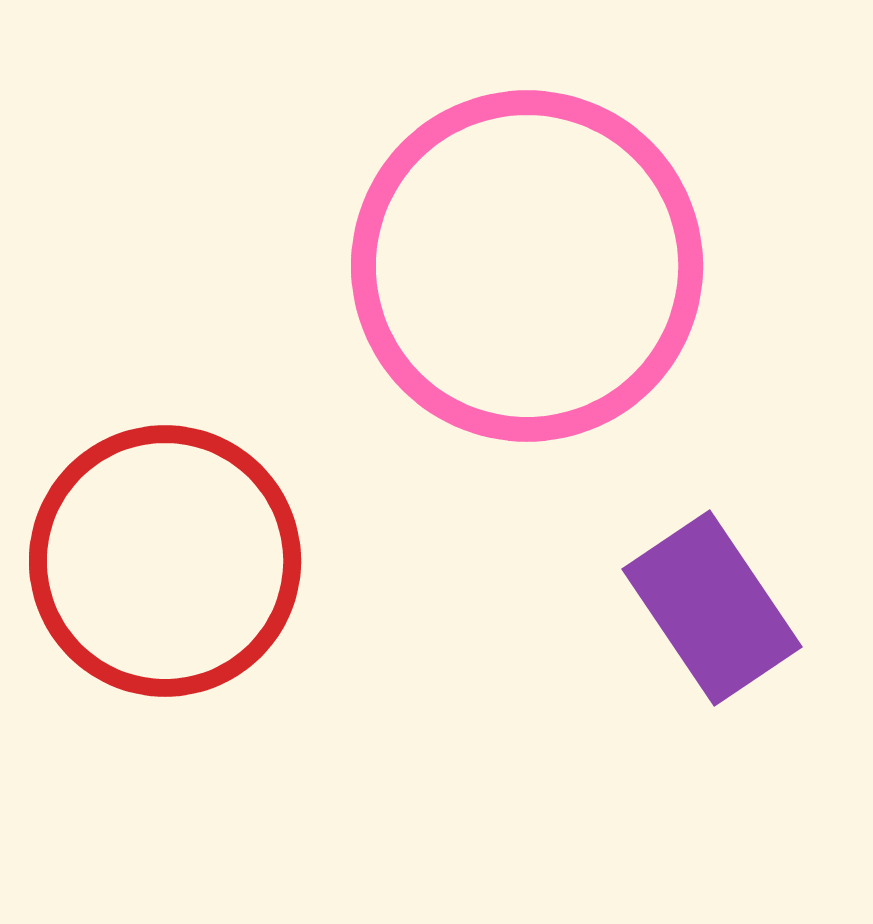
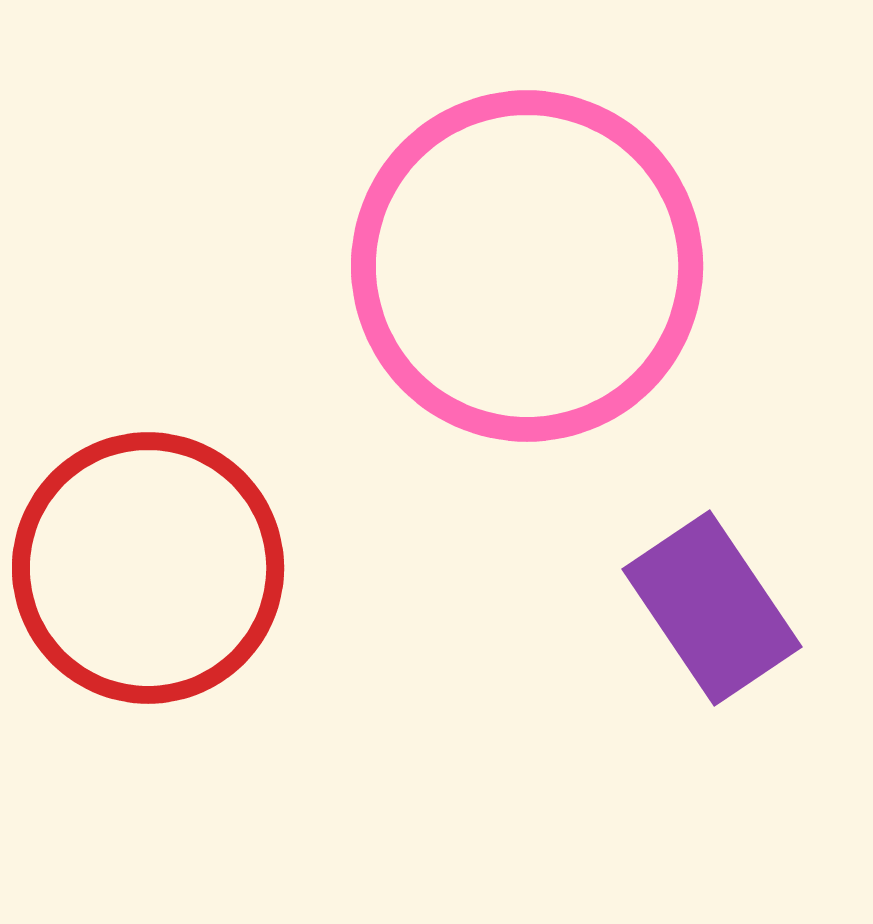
red circle: moved 17 px left, 7 px down
